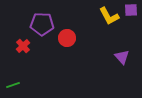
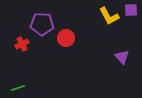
red circle: moved 1 px left
red cross: moved 1 px left, 2 px up; rotated 16 degrees clockwise
green line: moved 5 px right, 3 px down
